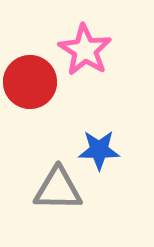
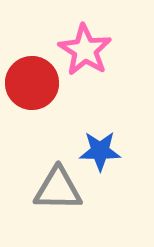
red circle: moved 2 px right, 1 px down
blue star: moved 1 px right, 1 px down
